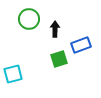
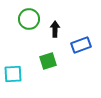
green square: moved 11 px left, 2 px down
cyan square: rotated 12 degrees clockwise
